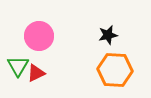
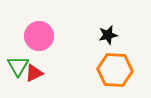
red triangle: moved 2 px left
